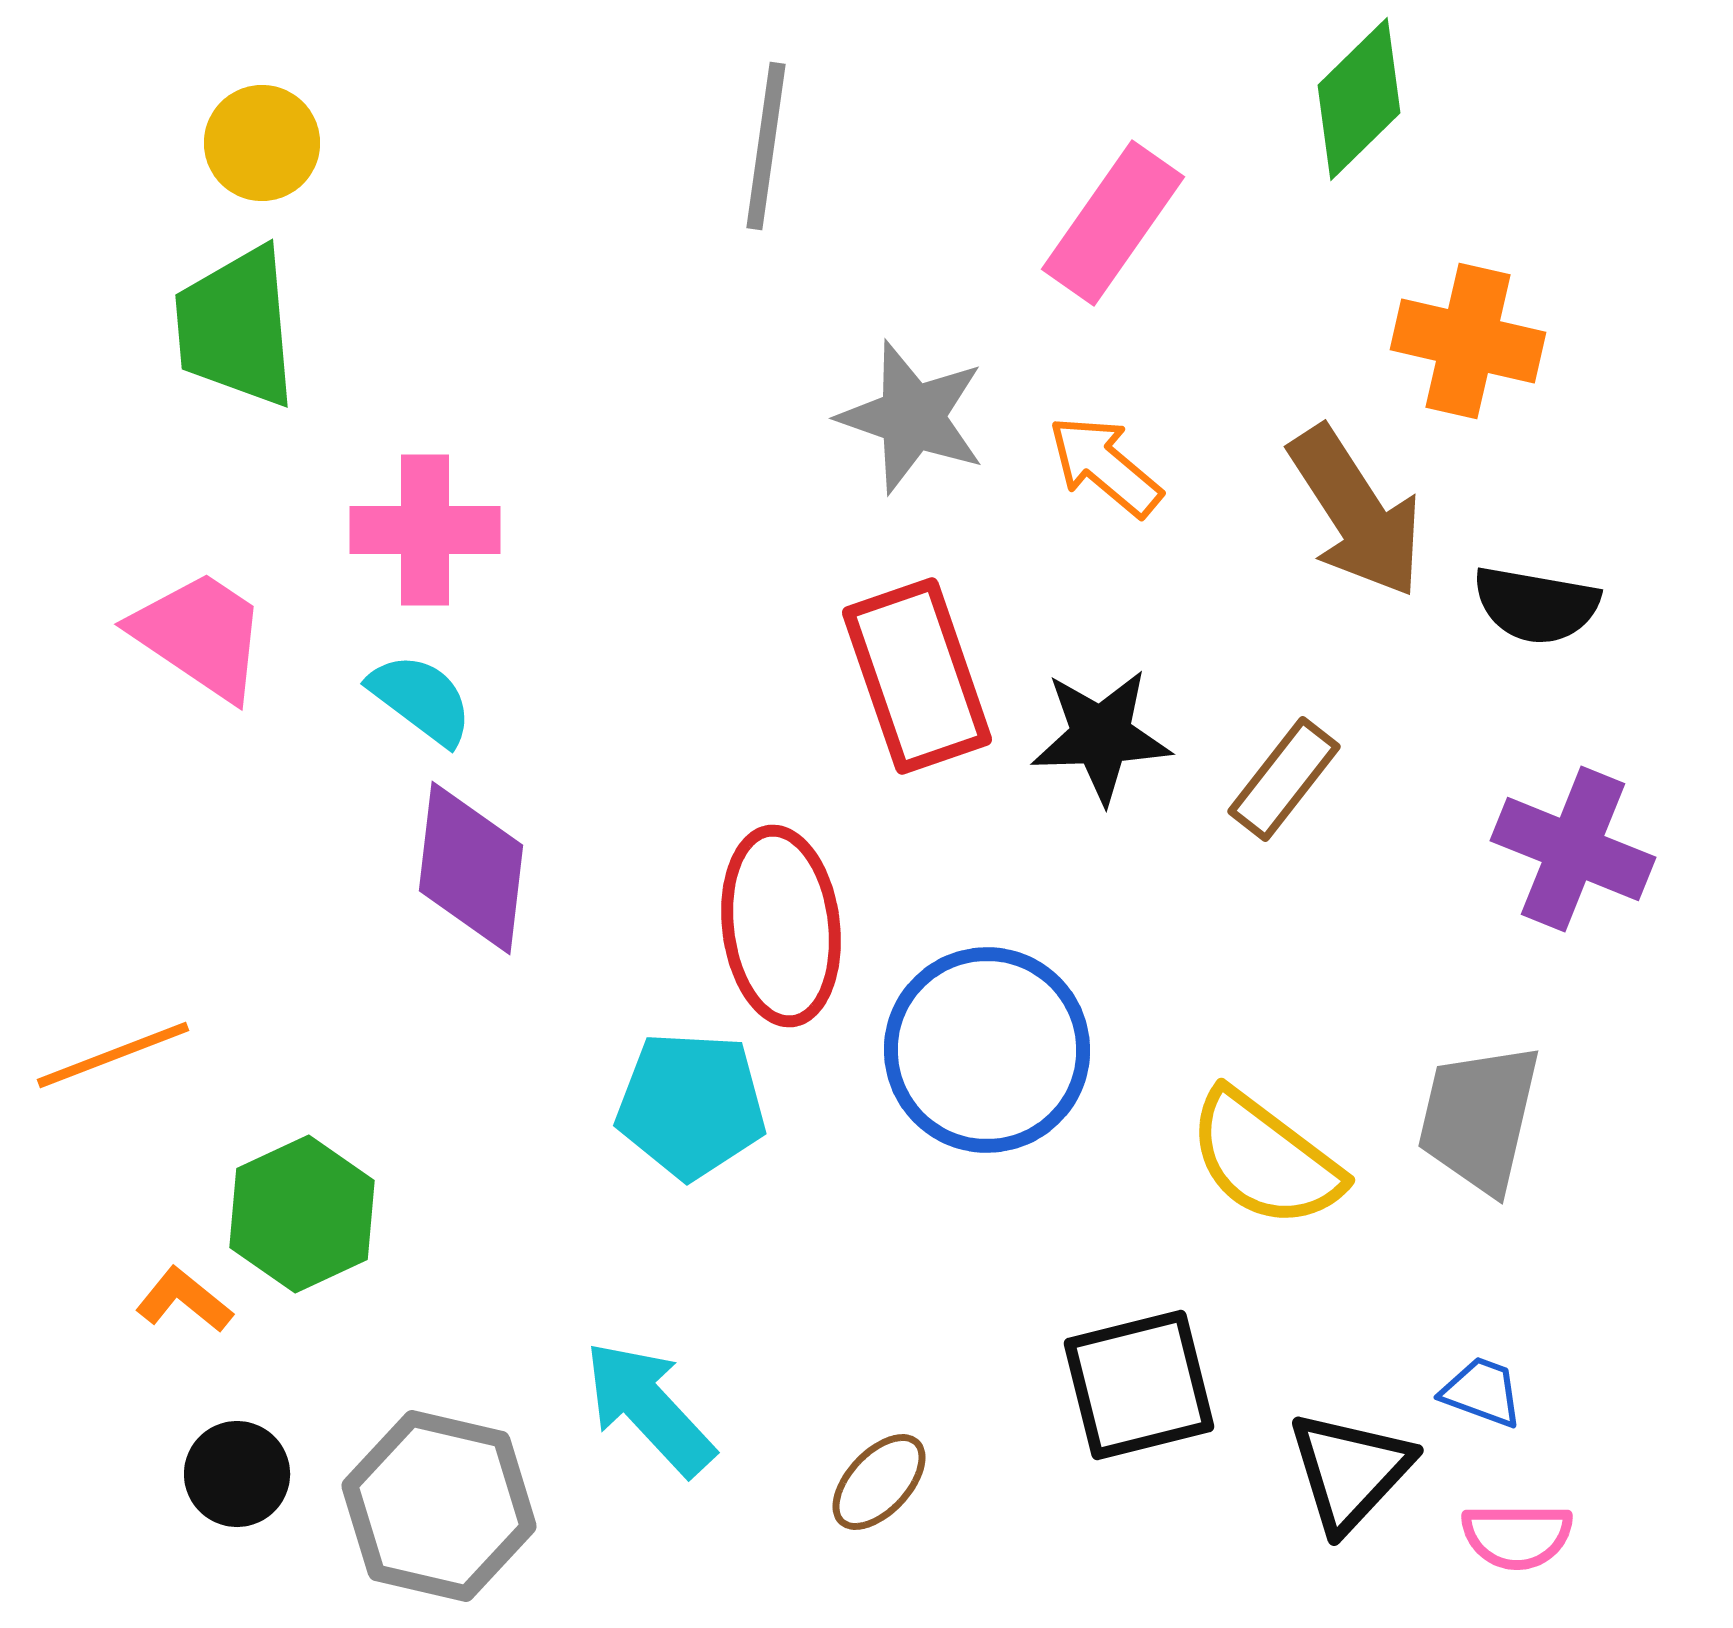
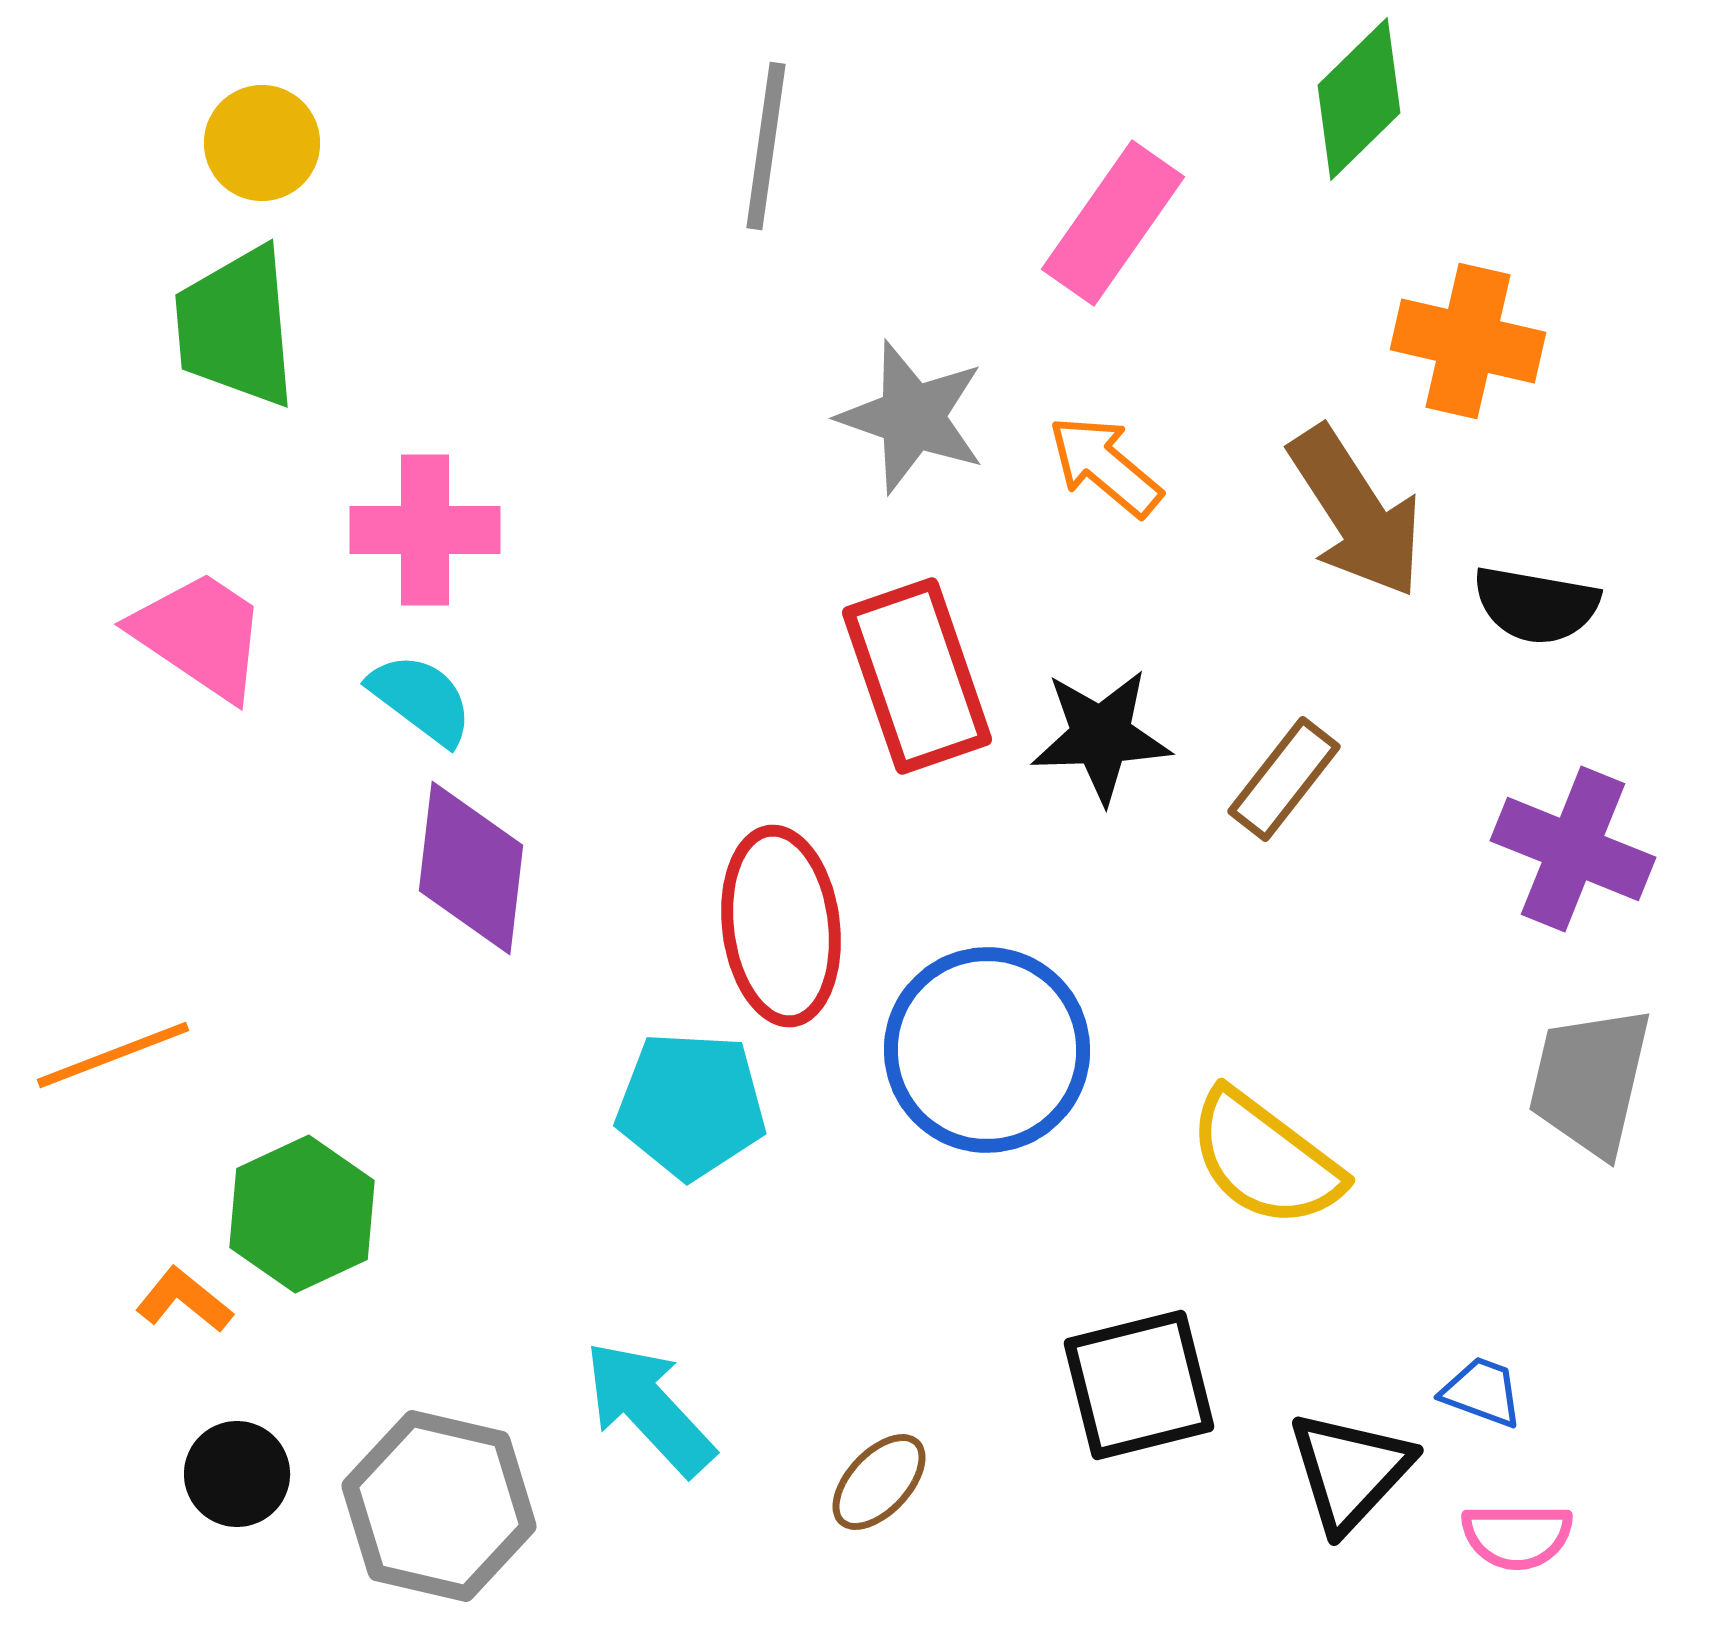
gray trapezoid: moved 111 px right, 37 px up
